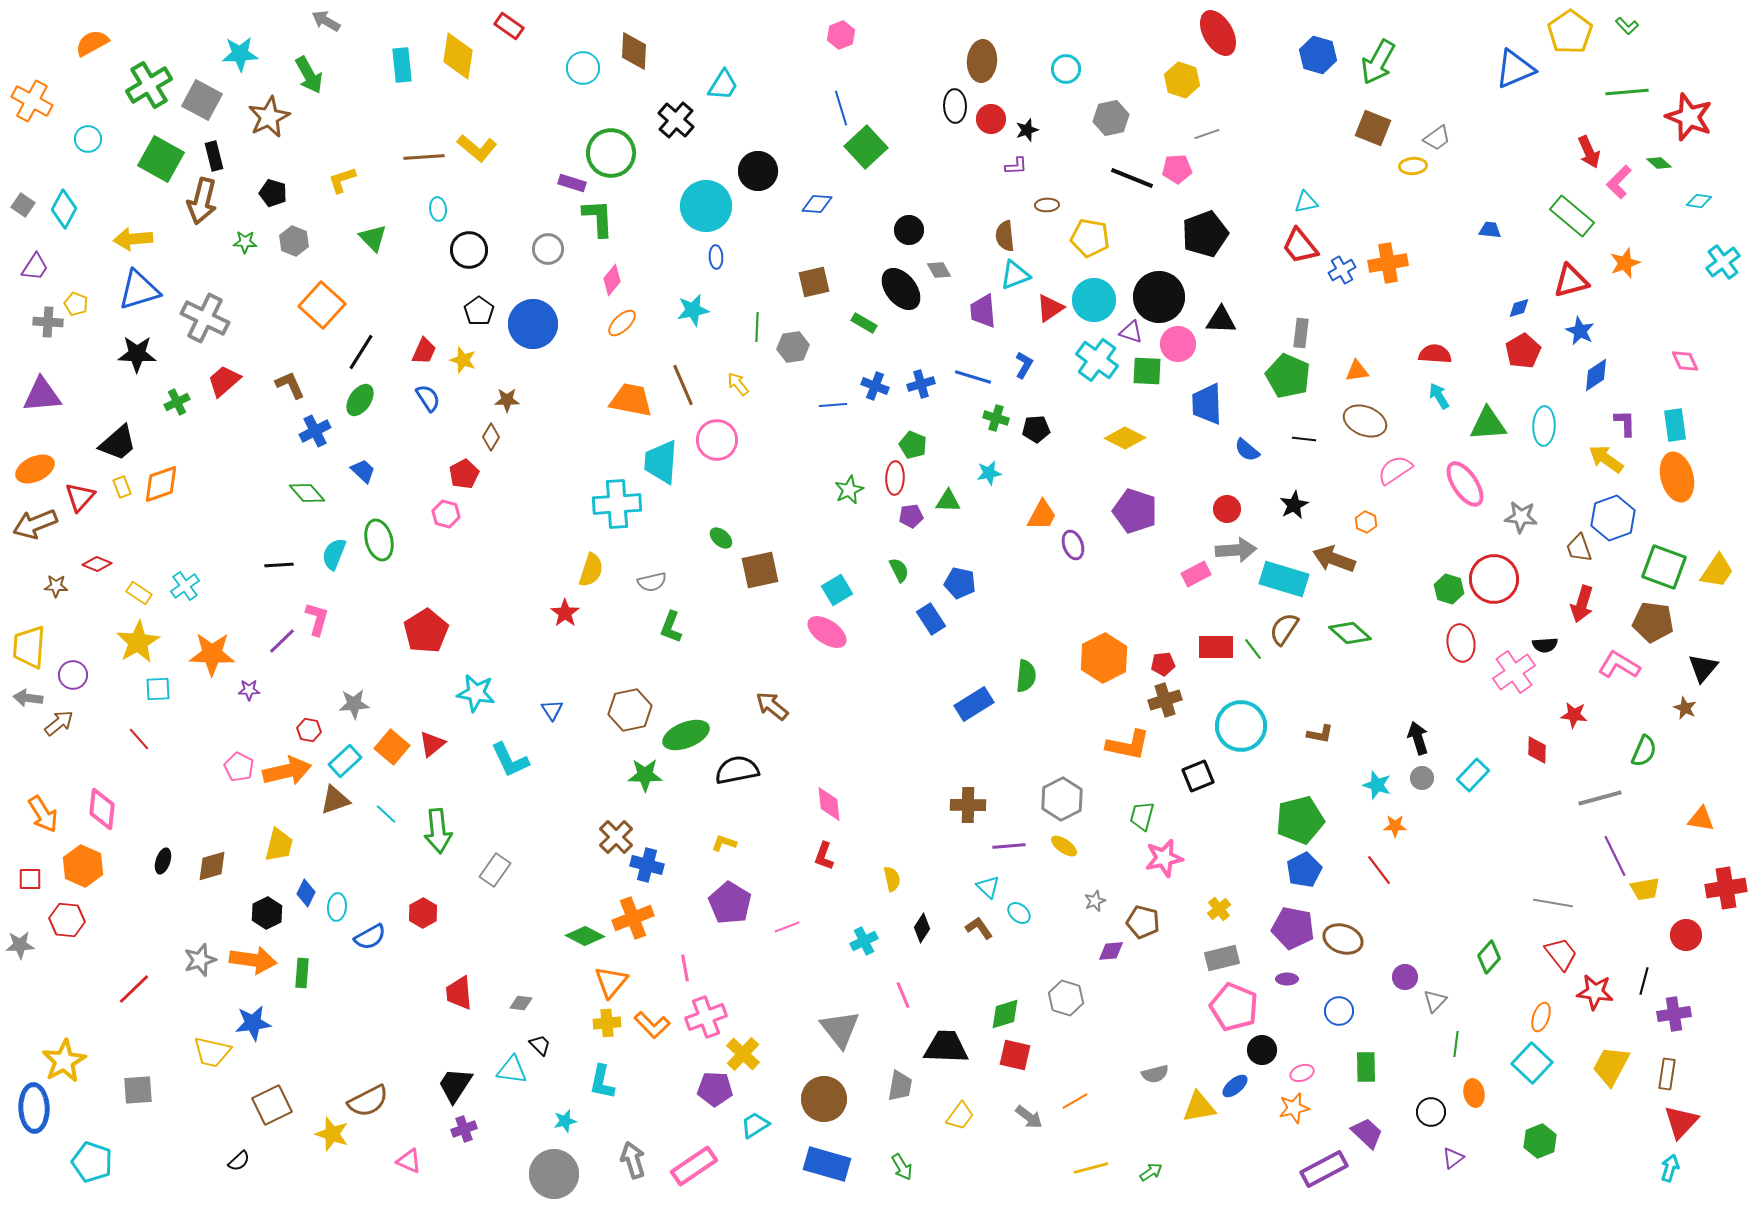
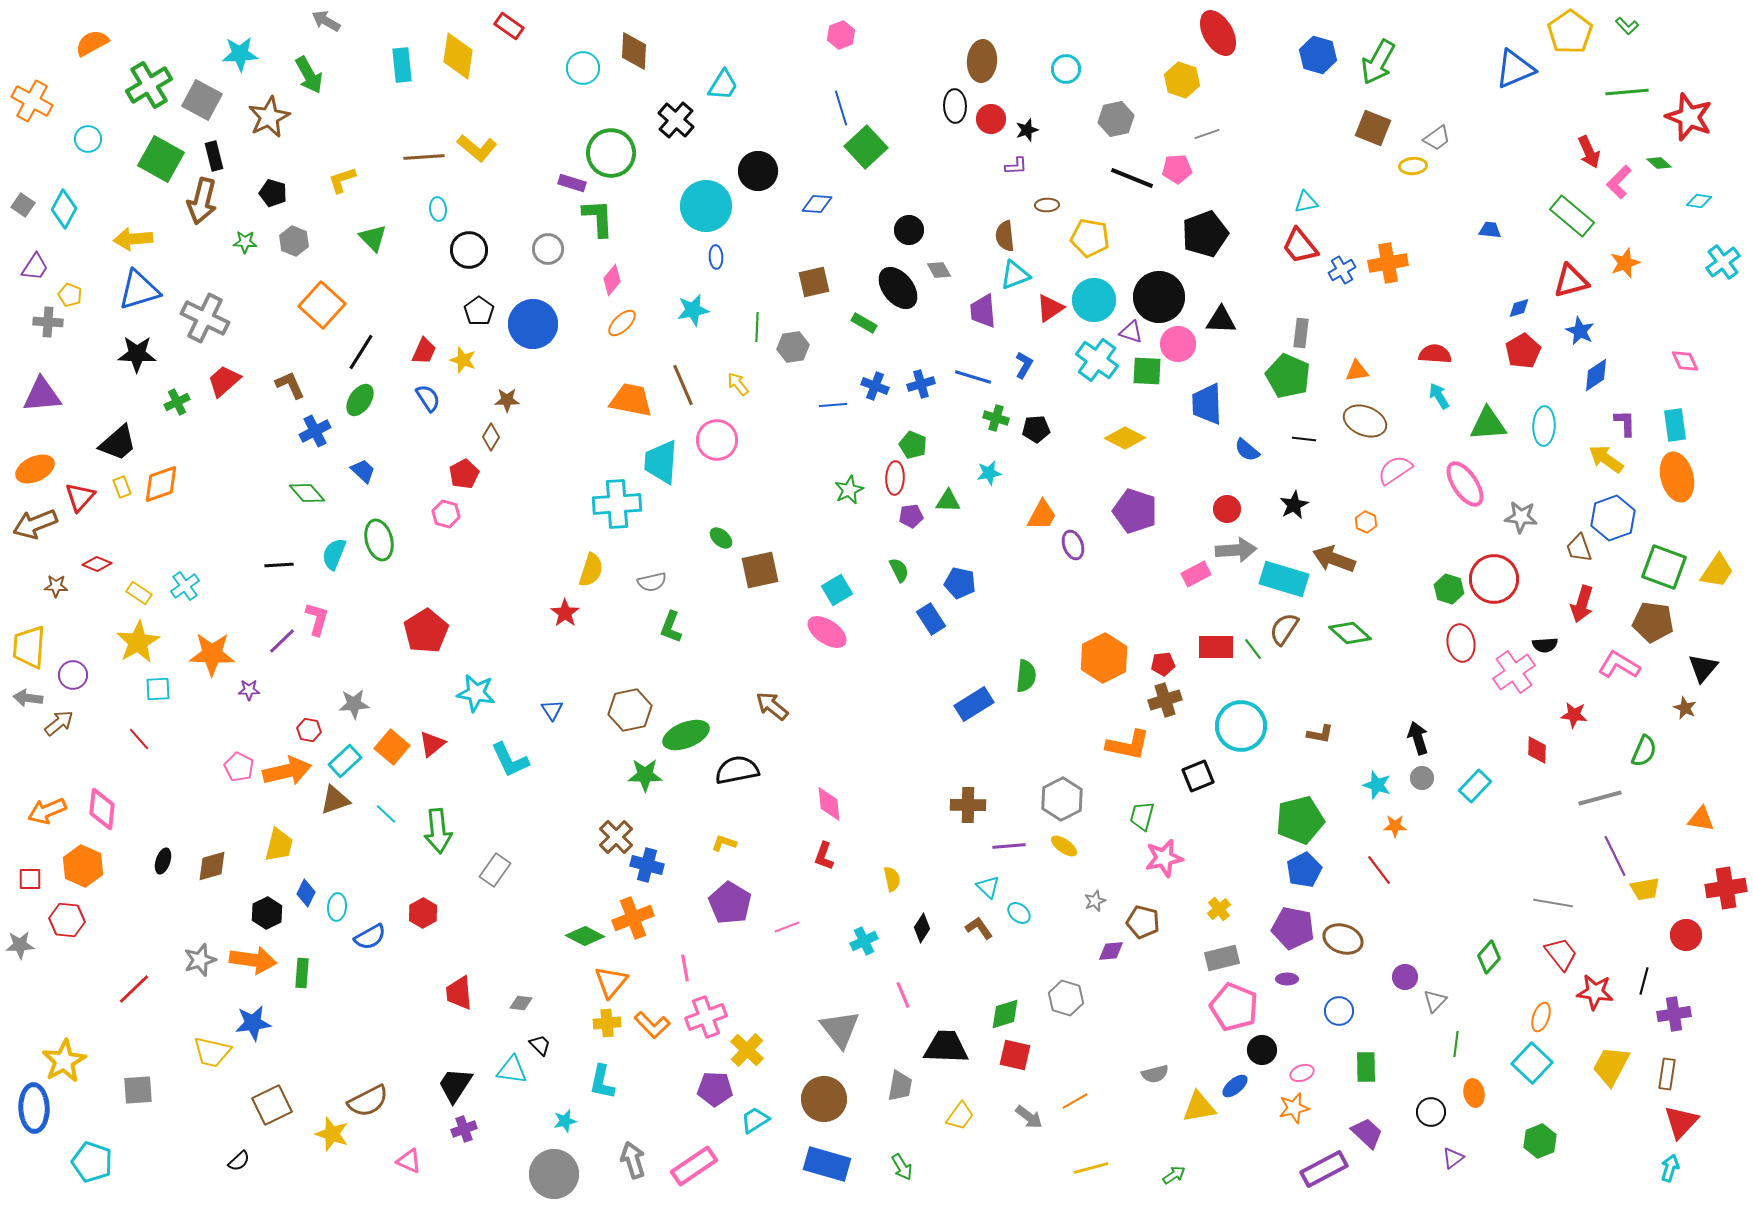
gray hexagon at (1111, 118): moved 5 px right, 1 px down
black ellipse at (901, 289): moved 3 px left, 1 px up
yellow pentagon at (76, 304): moved 6 px left, 9 px up
cyan rectangle at (1473, 775): moved 2 px right, 11 px down
orange arrow at (43, 814): moved 4 px right, 3 px up; rotated 99 degrees clockwise
yellow cross at (743, 1054): moved 4 px right, 4 px up
cyan trapezoid at (755, 1125): moved 5 px up
green arrow at (1151, 1172): moved 23 px right, 3 px down
